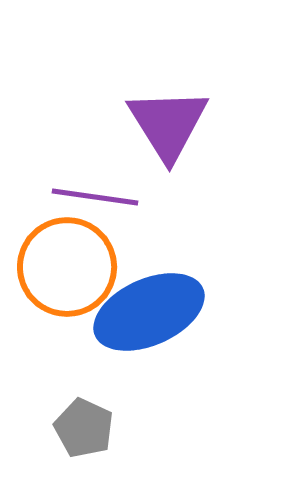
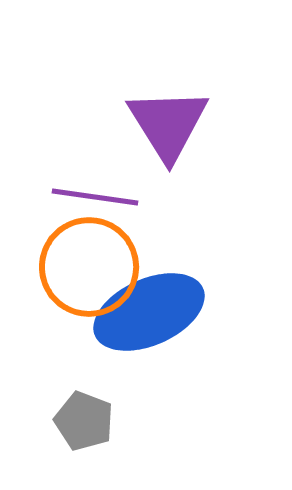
orange circle: moved 22 px right
gray pentagon: moved 7 px up; rotated 4 degrees counterclockwise
